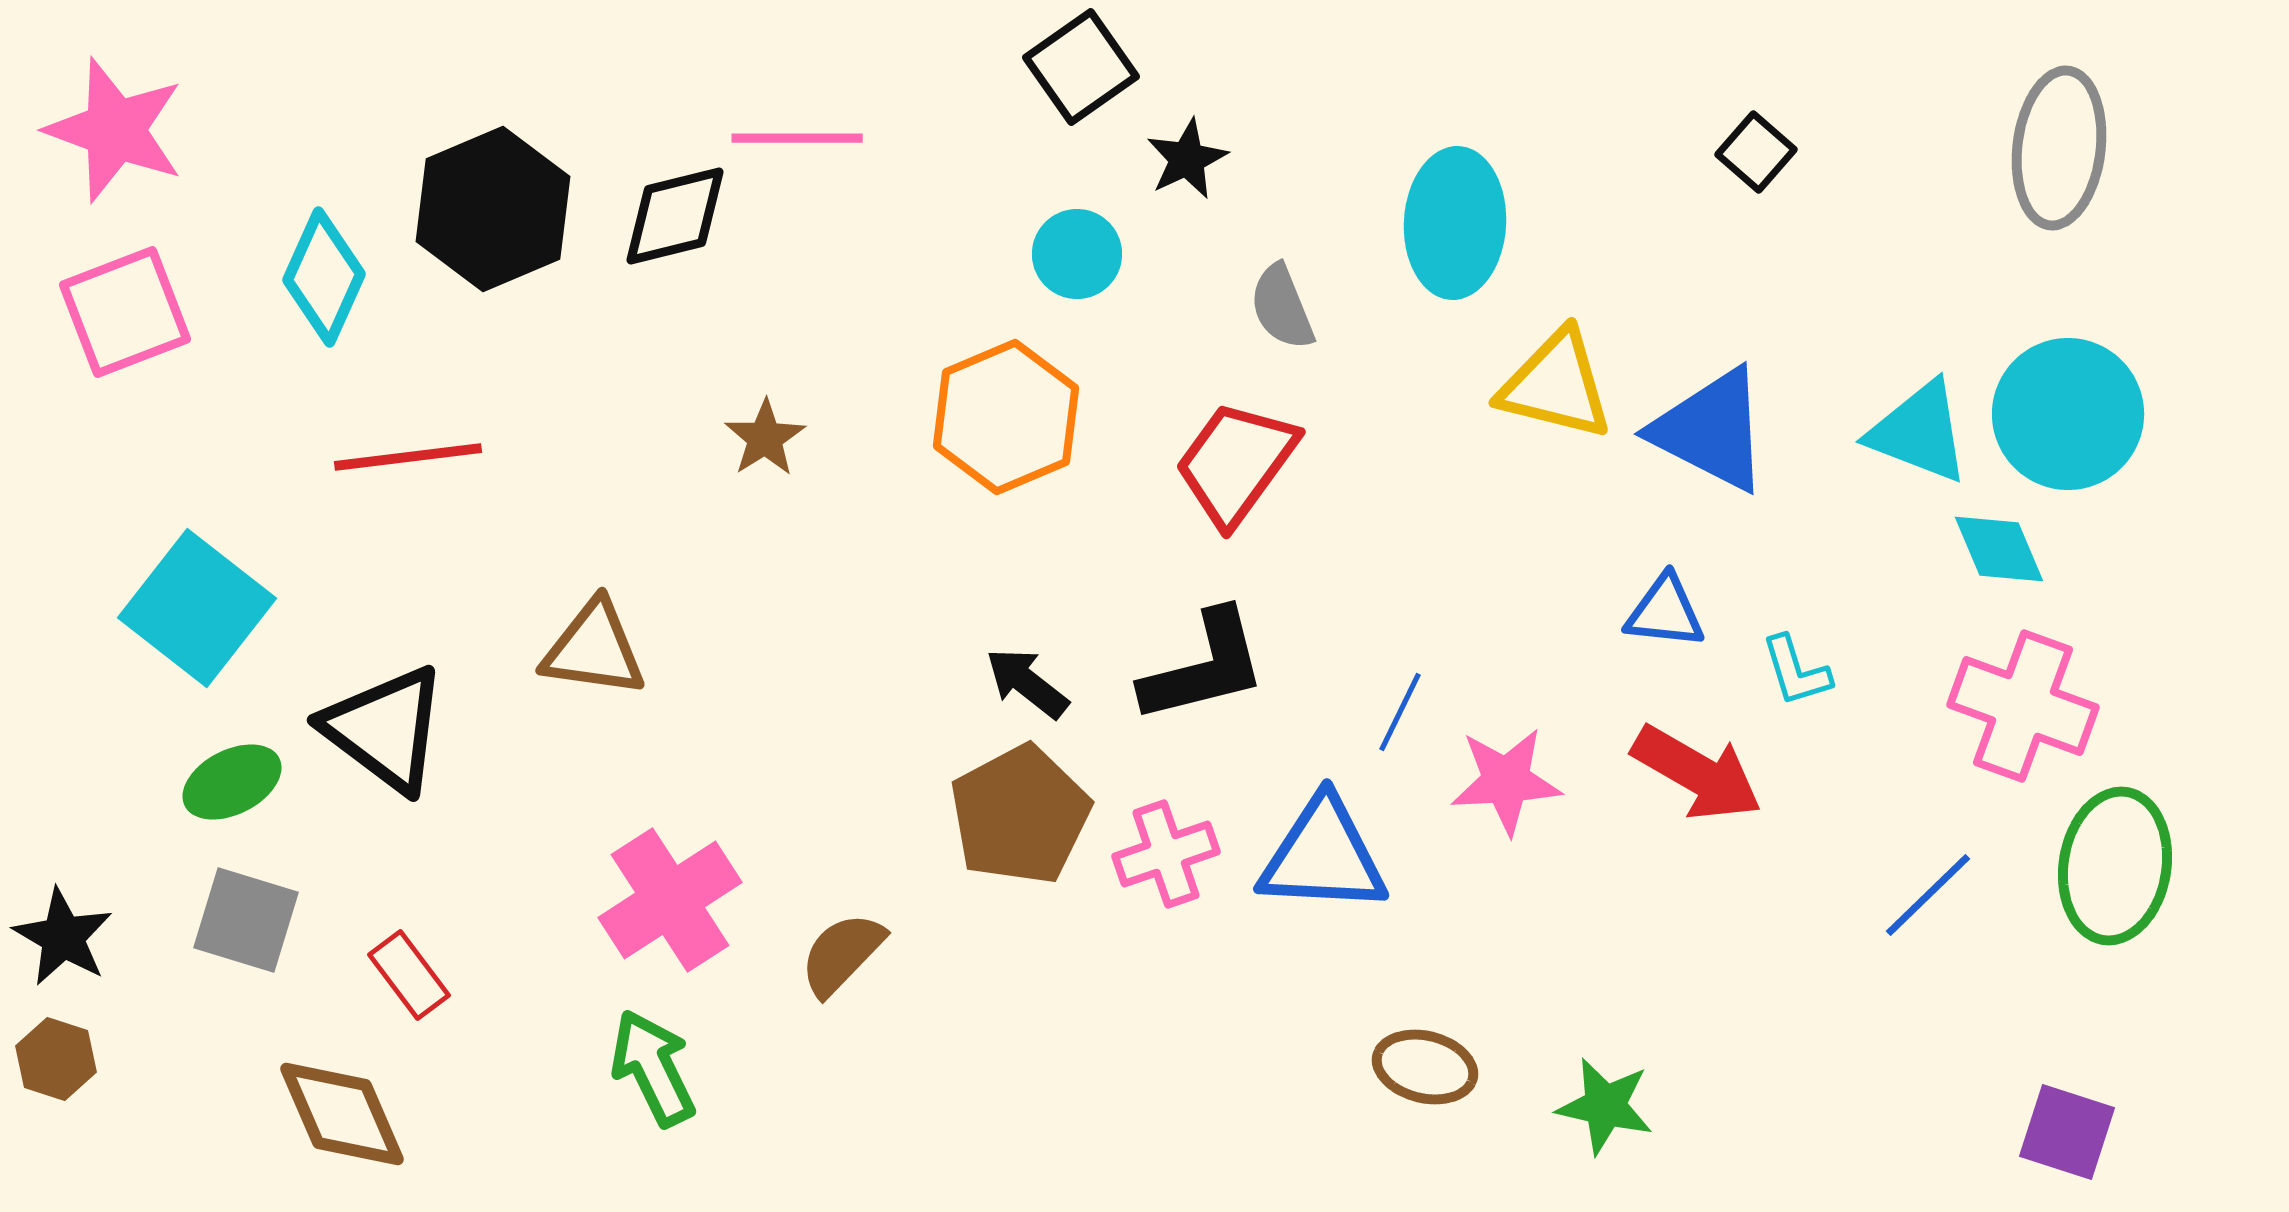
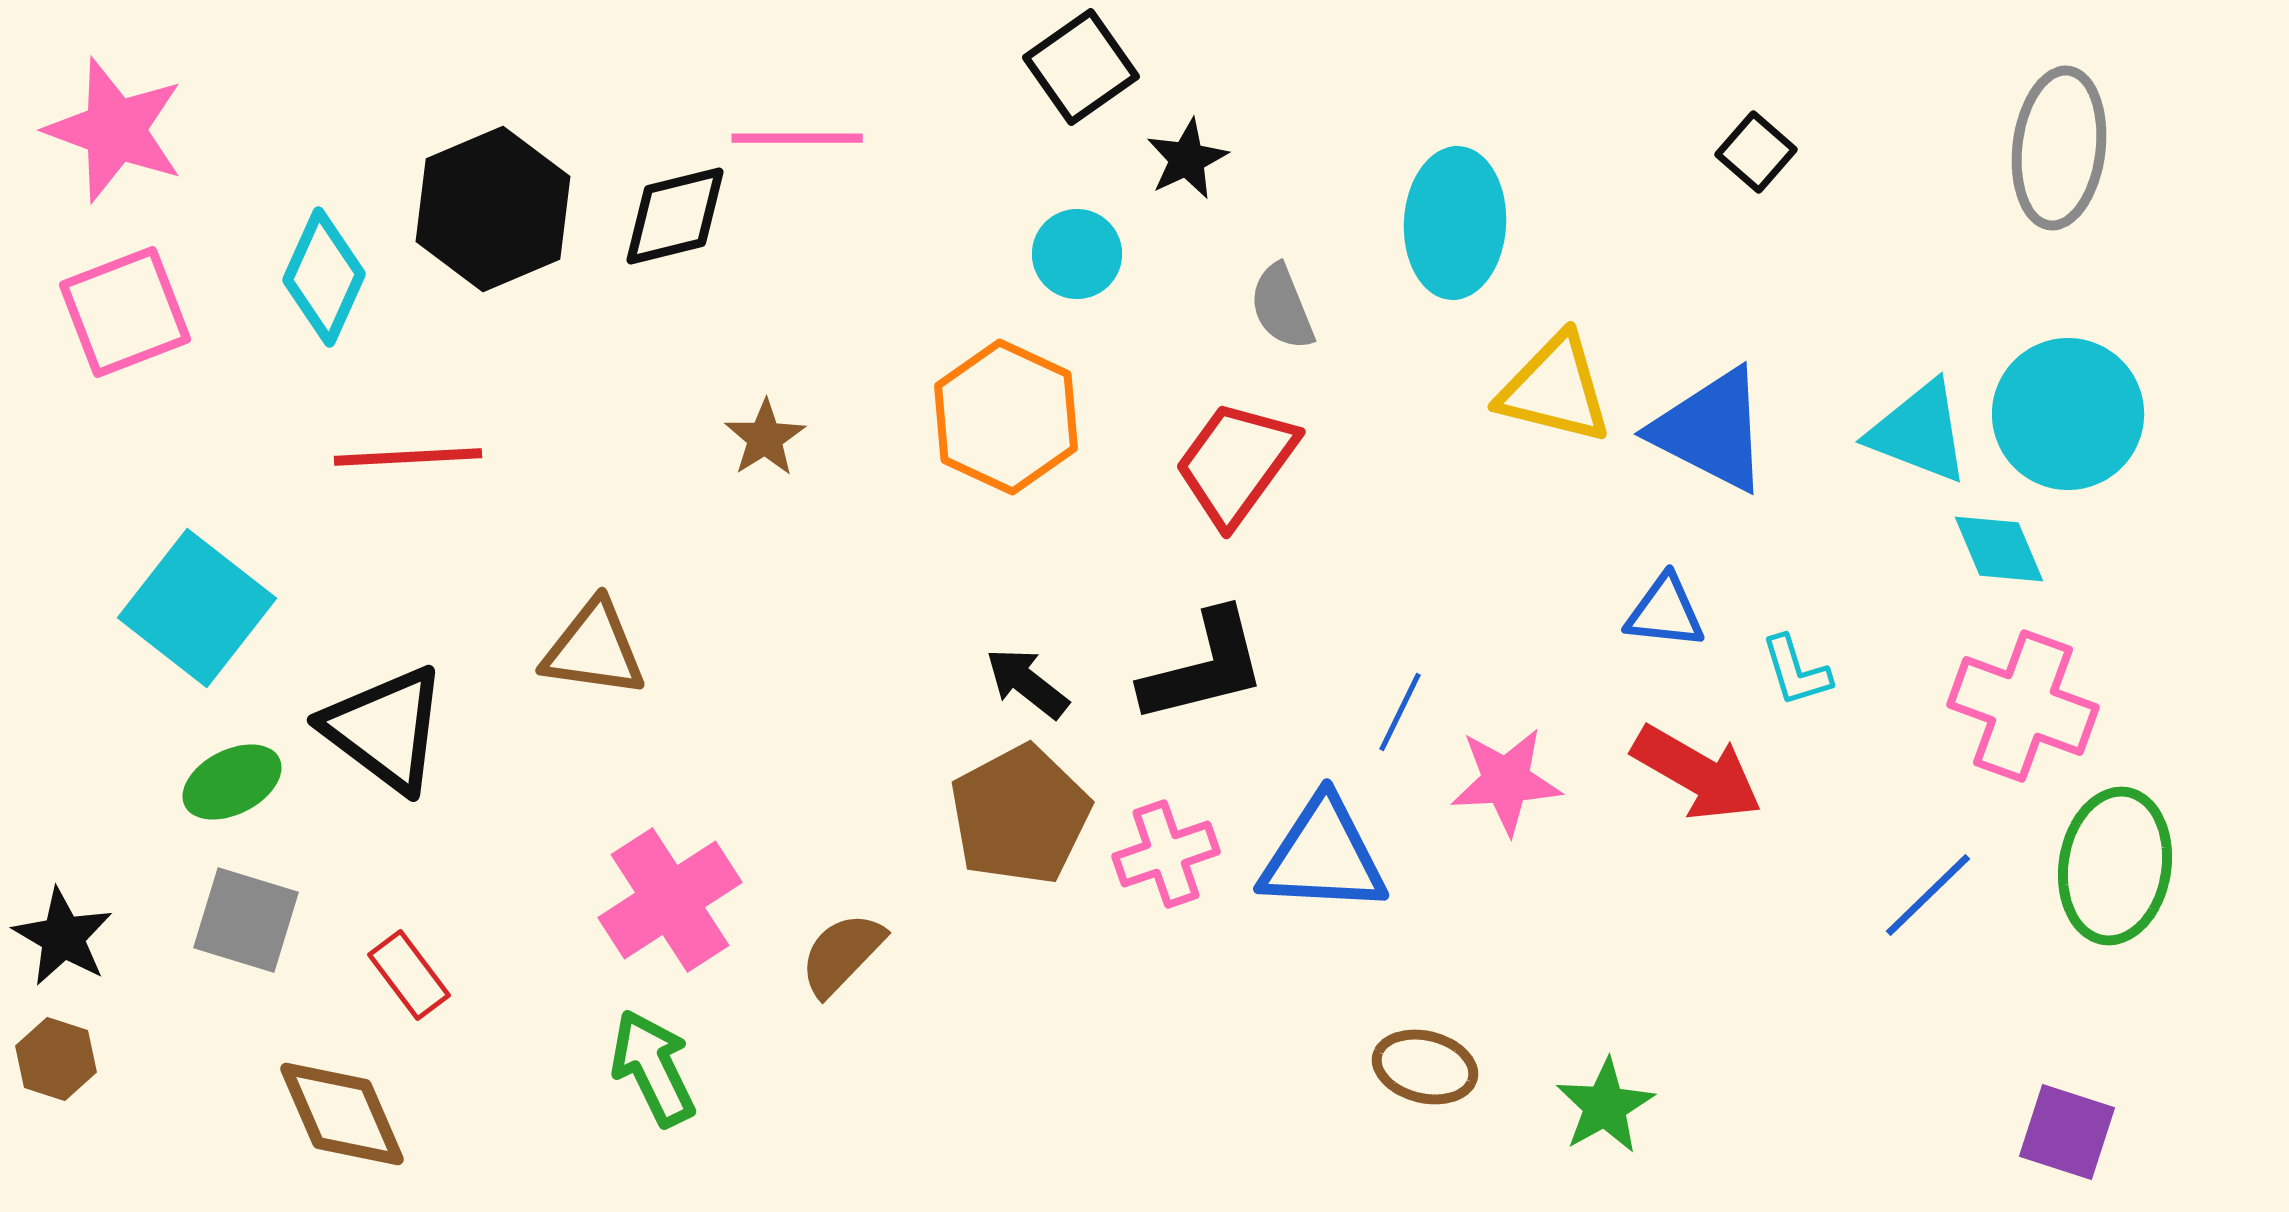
yellow triangle at (1556, 385): moved 1 px left, 4 px down
orange hexagon at (1006, 417): rotated 12 degrees counterclockwise
red line at (408, 457): rotated 4 degrees clockwise
green star at (1605, 1106): rotated 30 degrees clockwise
